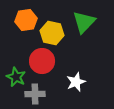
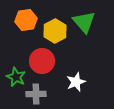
green triangle: rotated 25 degrees counterclockwise
yellow hexagon: moved 3 px right, 2 px up; rotated 20 degrees clockwise
gray cross: moved 1 px right
